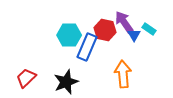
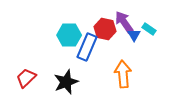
red hexagon: moved 1 px up
